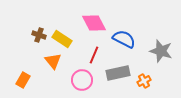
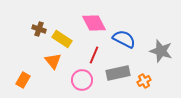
brown cross: moved 6 px up
